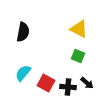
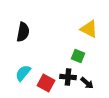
yellow triangle: moved 10 px right
black cross: moved 10 px up
